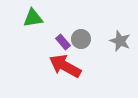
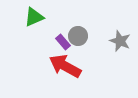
green triangle: moved 1 px right, 1 px up; rotated 15 degrees counterclockwise
gray circle: moved 3 px left, 3 px up
